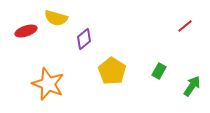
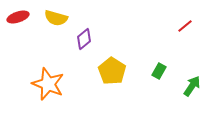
red ellipse: moved 8 px left, 14 px up
